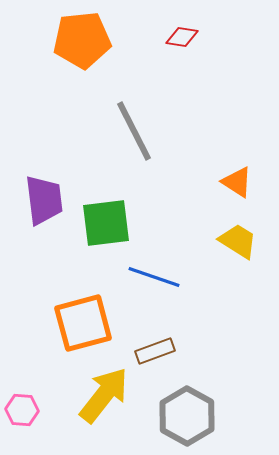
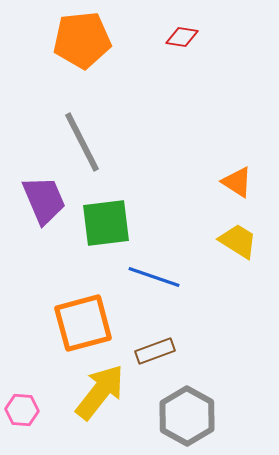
gray line: moved 52 px left, 11 px down
purple trapezoid: rotated 16 degrees counterclockwise
yellow arrow: moved 4 px left, 3 px up
